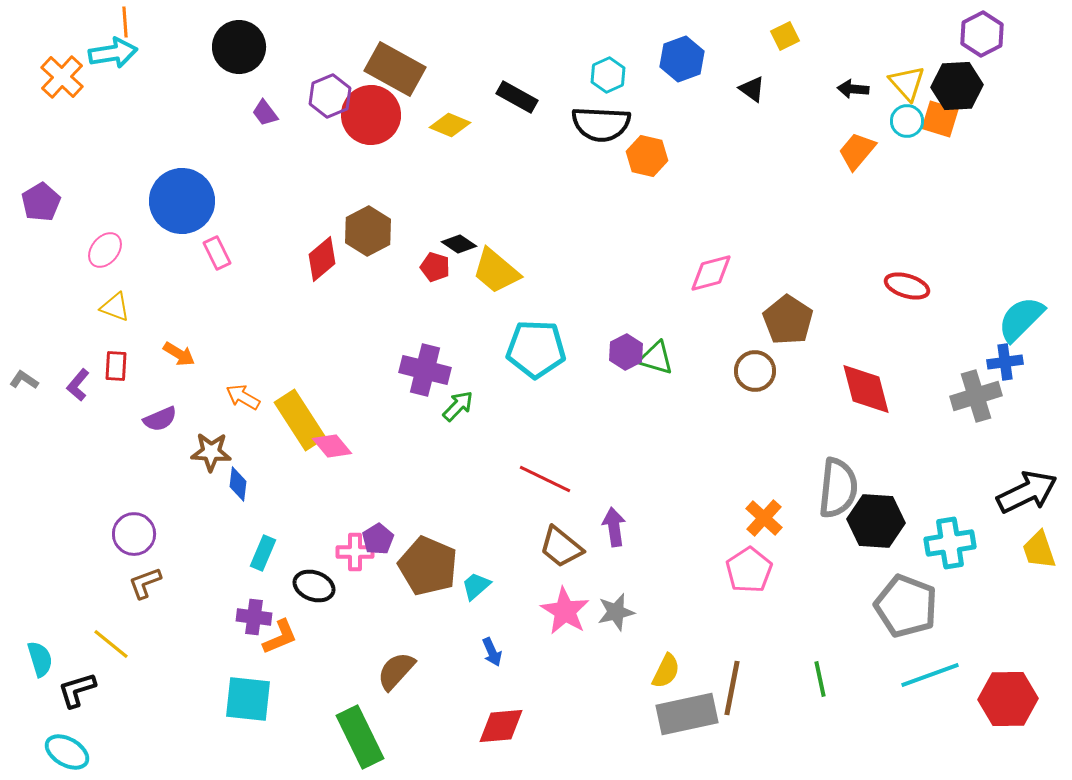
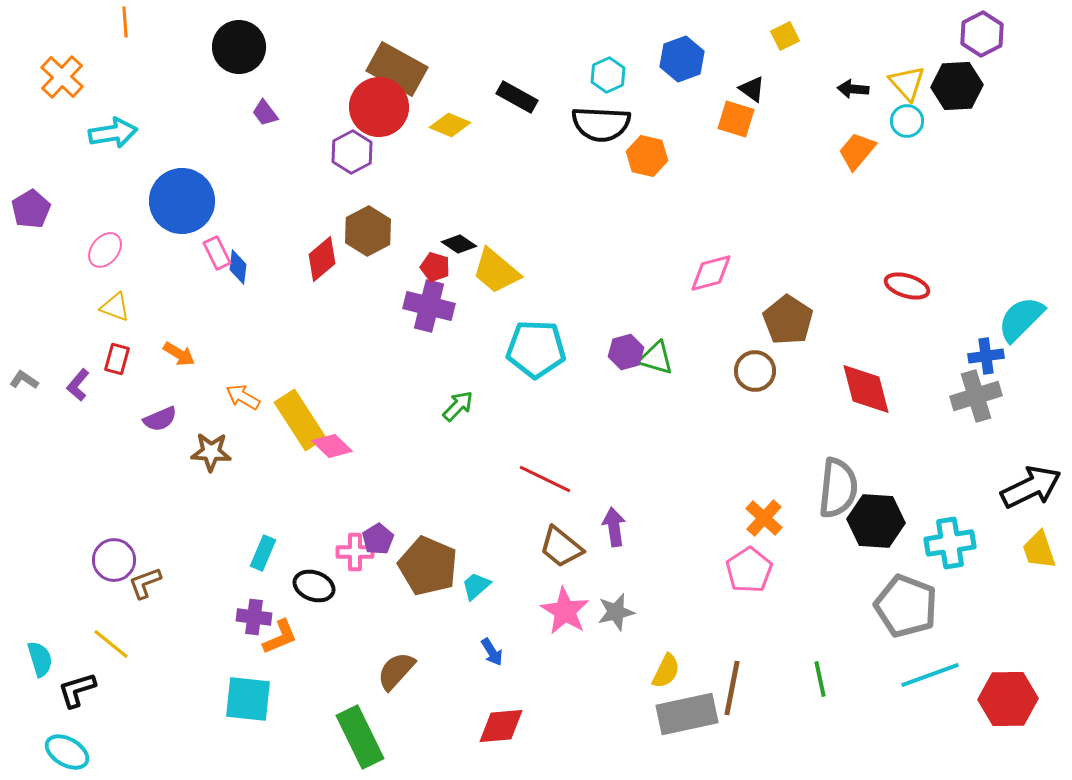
cyan arrow at (113, 53): moved 80 px down
brown rectangle at (395, 69): moved 2 px right
purple hexagon at (330, 96): moved 22 px right, 56 px down; rotated 6 degrees counterclockwise
red circle at (371, 115): moved 8 px right, 8 px up
orange square at (940, 119): moved 204 px left
purple pentagon at (41, 202): moved 10 px left, 7 px down
purple hexagon at (626, 352): rotated 12 degrees clockwise
blue cross at (1005, 362): moved 19 px left, 6 px up
red rectangle at (116, 366): moved 1 px right, 7 px up; rotated 12 degrees clockwise
purple cross at (425, 370): moved 4 px right, 64 px up
pink diamond at (332, 446): rotated 6 degrees counterclockwise
blue diamond at (238, 484): moved 217 px up
black arrow at (1027, 492): moved 4 px right, 5 px up
purple circle at (134, 534): moved 20 px left, 26 px down
blue arrow at (492, 652): rotated 8 degrees counterclockwise
